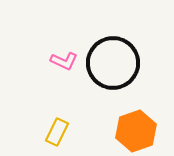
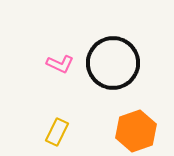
pink L-shape: moved 4 px left, 3 px down
